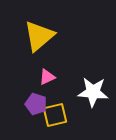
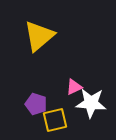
pink triangle: moved 27 px right, 10 px down
white star: moved 2 px left, 11 px down
yellow square: moved 5 px down
